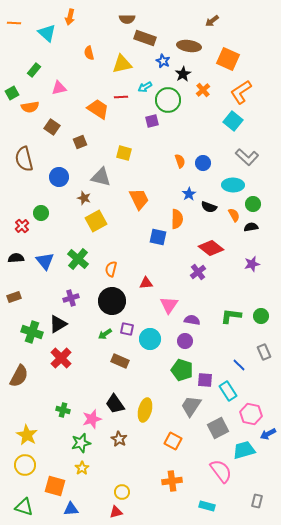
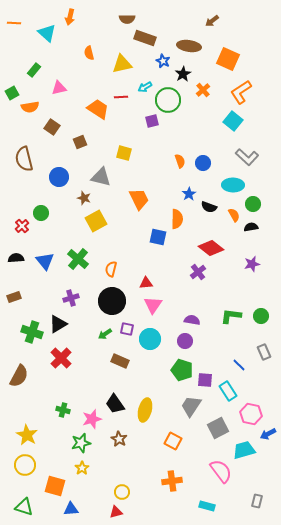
pink triangle at (169, 305): moved 16 px left
